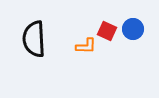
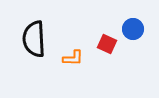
red square: moved 13 px down
orange L-shape: moved 13 px left, 12 px down
